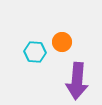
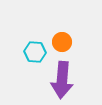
purple arrow: moved 15 px left, 1 px up
